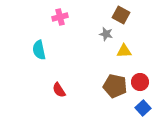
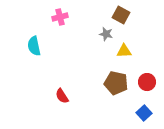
cyan semicircle: moved 5 px left, 4 px up
red circle: moved 7 px right
brown pentagon: moved 1 px right, 3 px up
red semicircle: moved 3 px right, 6 px down
blue square: moved 1 px right, 5 px down
